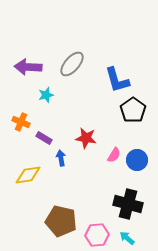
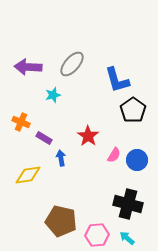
cyan star: moved 7 px right
red star: moved 2 px right, 2 px up; rotated 25 degrees clockwise
